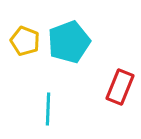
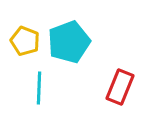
cyan line: moved 9 px left, 21 px up
